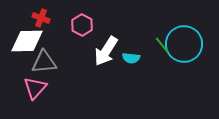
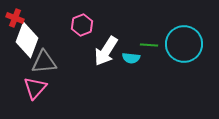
red cross: moved 26 px left
pink hexagon: rotated 10 degrees clockwise
white diamond: moved 1 px up; rotated 68 degrees counterclockwise
green line: moved 13 px left; rotated 48 degrees counterclockwise
